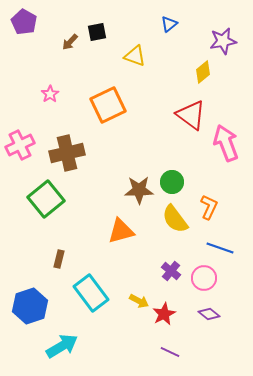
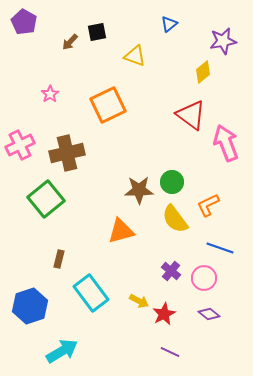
orange L-shape: moved 1 px left, 2 px up; rotated 140 degrees counterclockwise
cyan arrow: moved 5 px down
